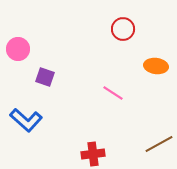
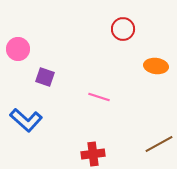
pink line: moved 14 px left, 4 px down; rotated 15 degrees counterclockwise
